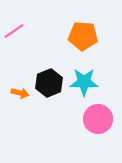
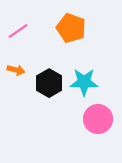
pink line: moved 4 px right
orange pentagon: moved 12 px left, 8 px up; rotated 16 degrees clockwise
black hexagon: rotated 8 degrees counterclockwise
orange arrow: moved 4 px left, 23 px up
